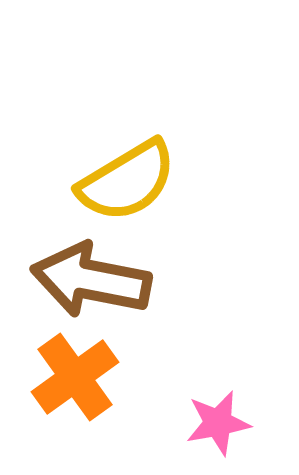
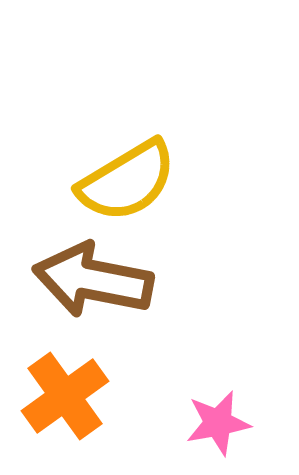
brown arrow: moved 2 px right
orange cross: moved 10 px left, 19 px down
